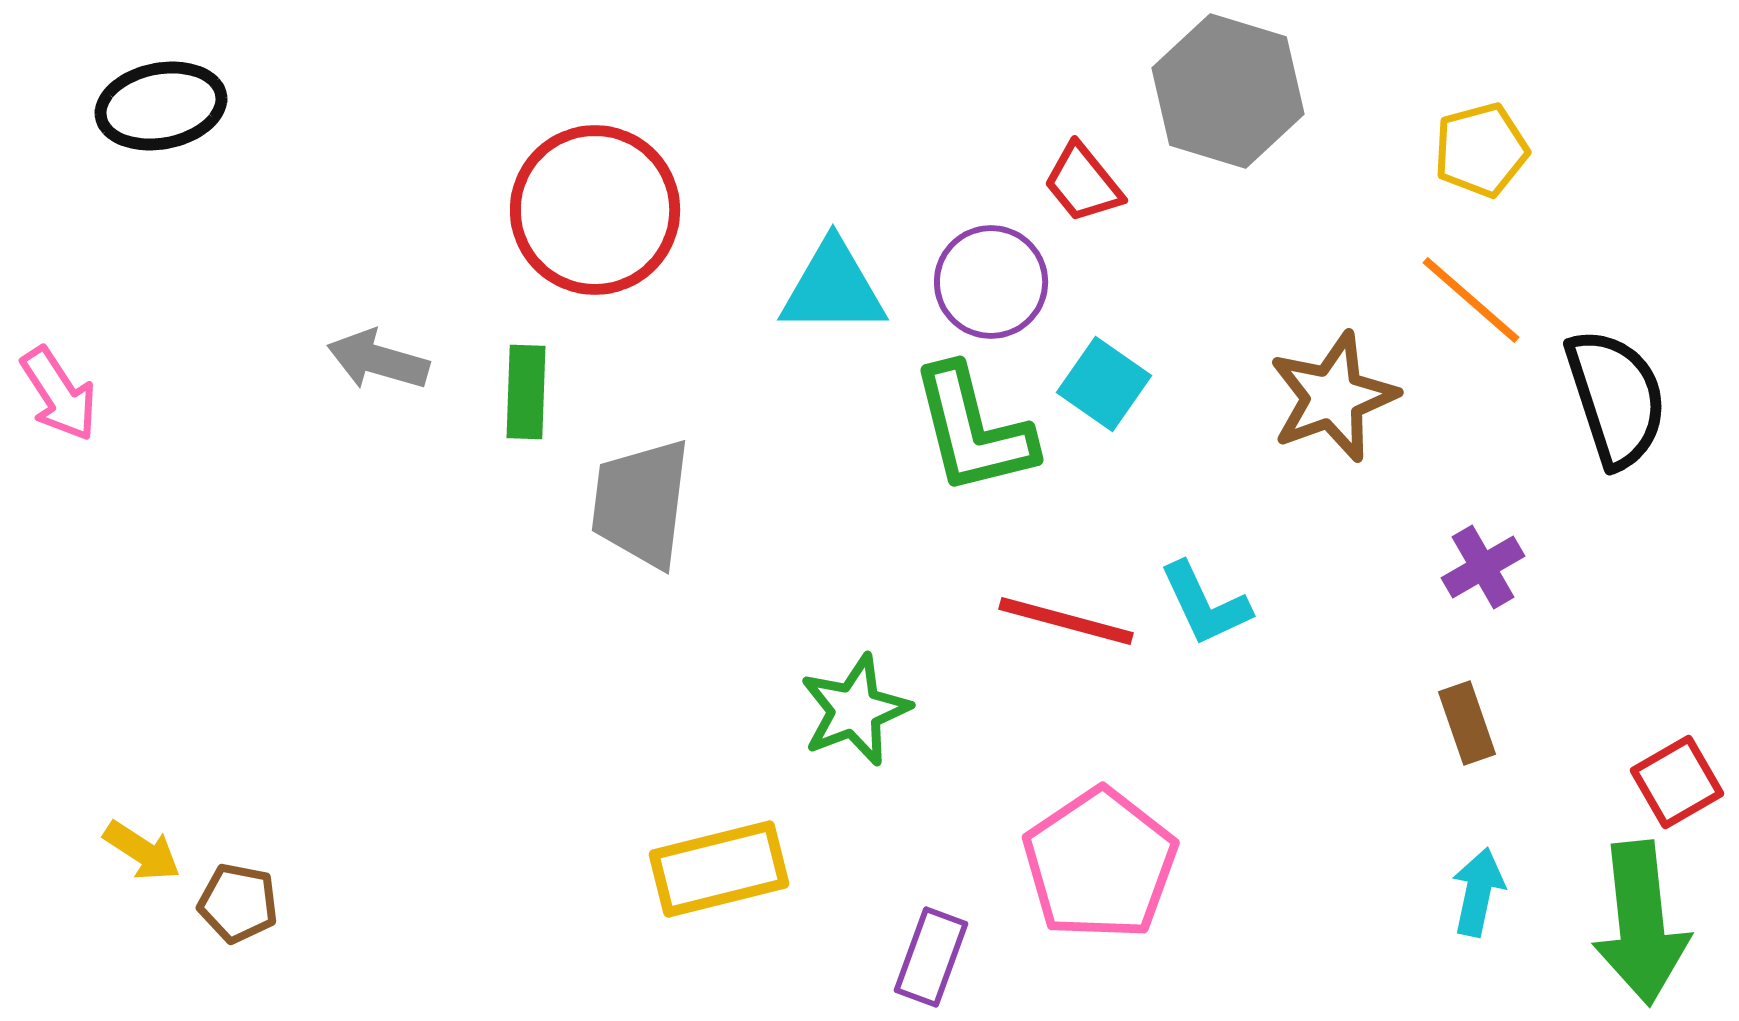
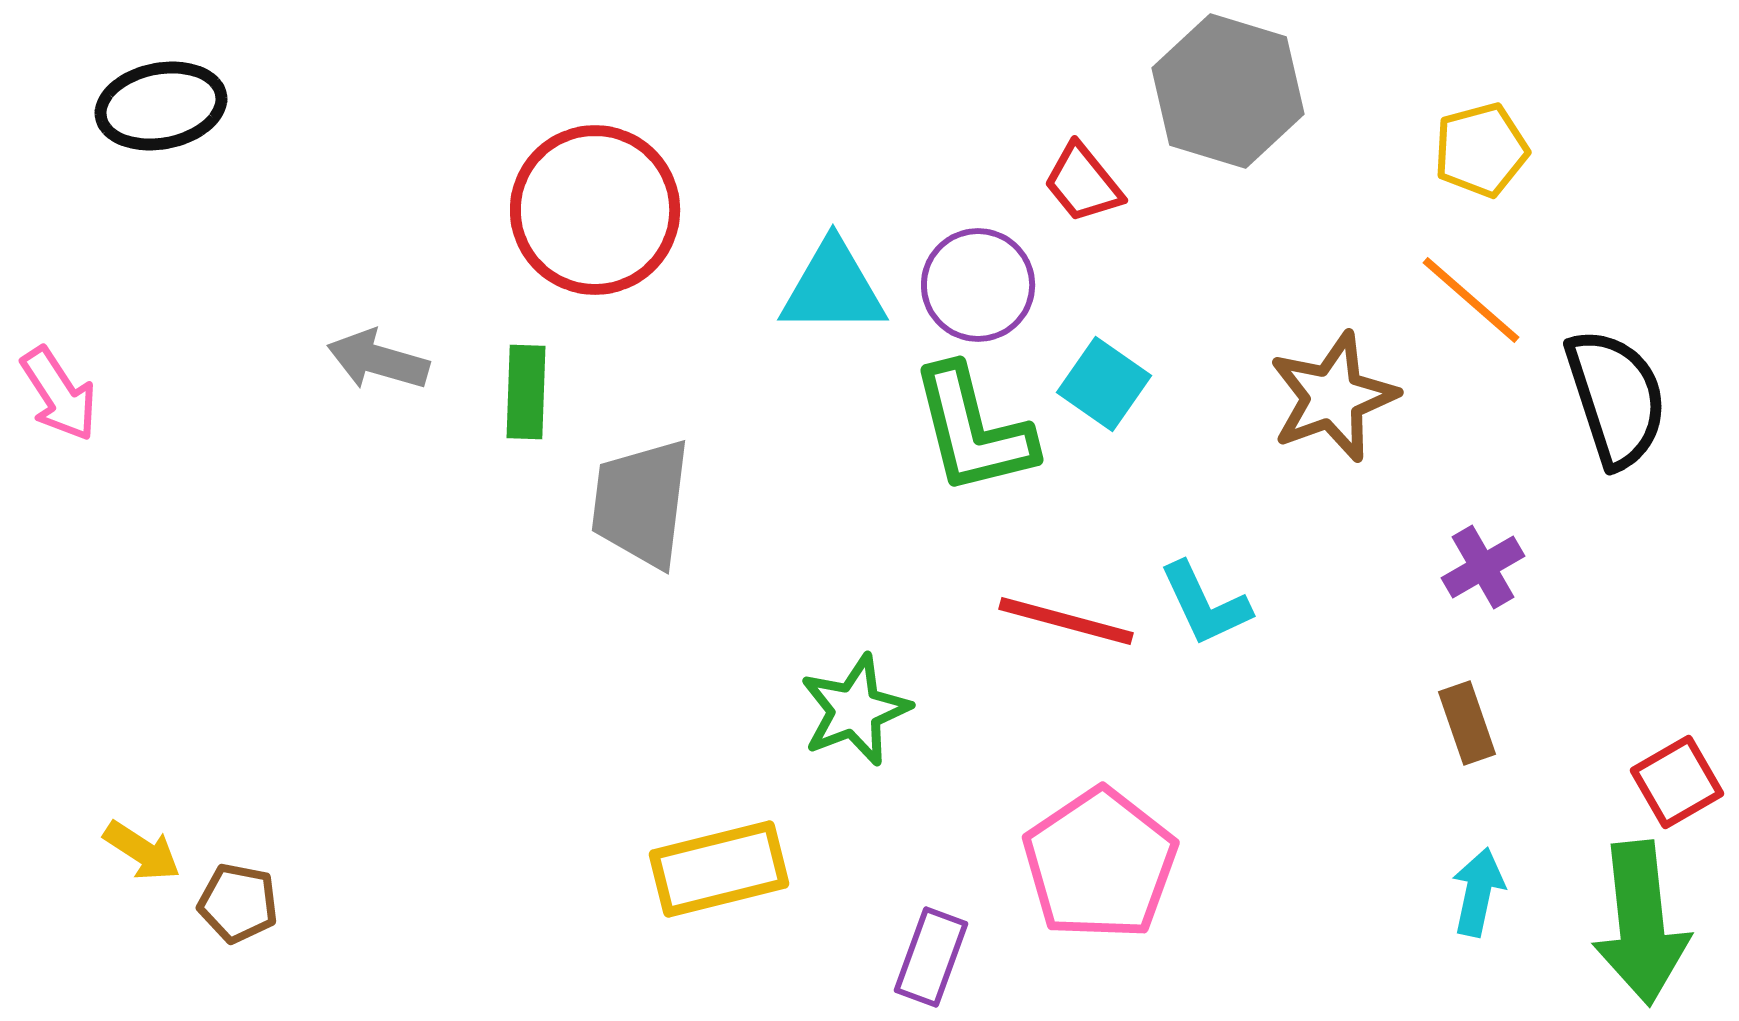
purple circle: moved 13 px left, 3 px down
